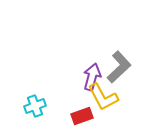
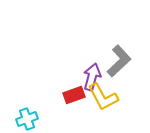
gray L-shape: moved 6 px up
cyan cross: moved 8 px left, 13 px down
red rectangle: moved 8 px left, 21 px up
